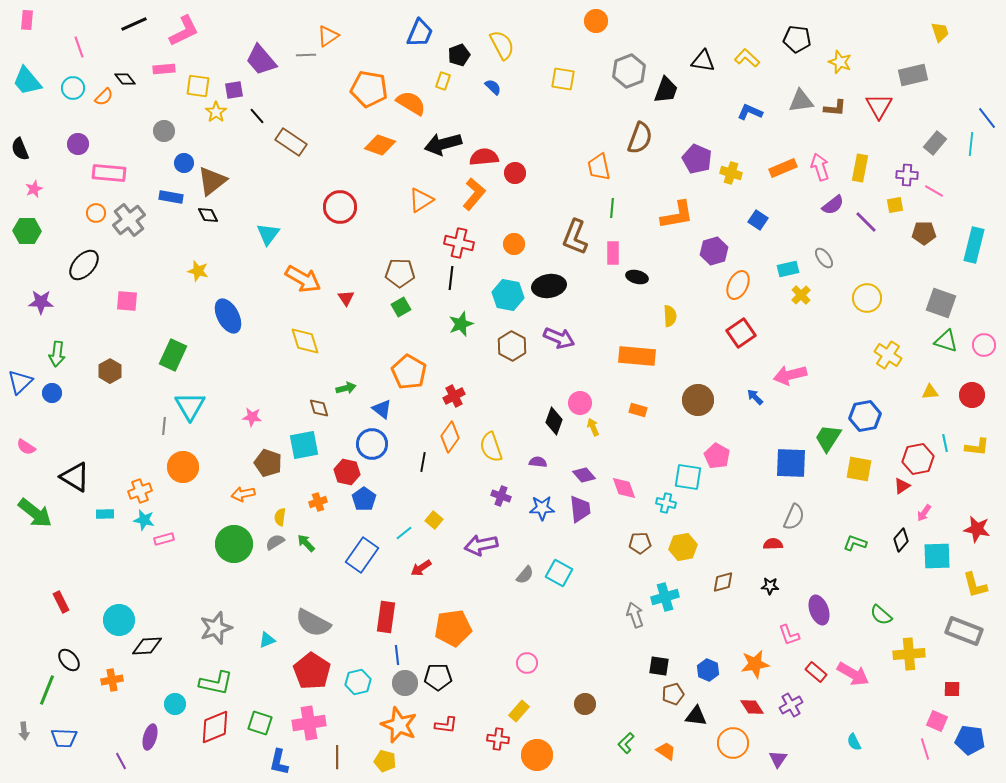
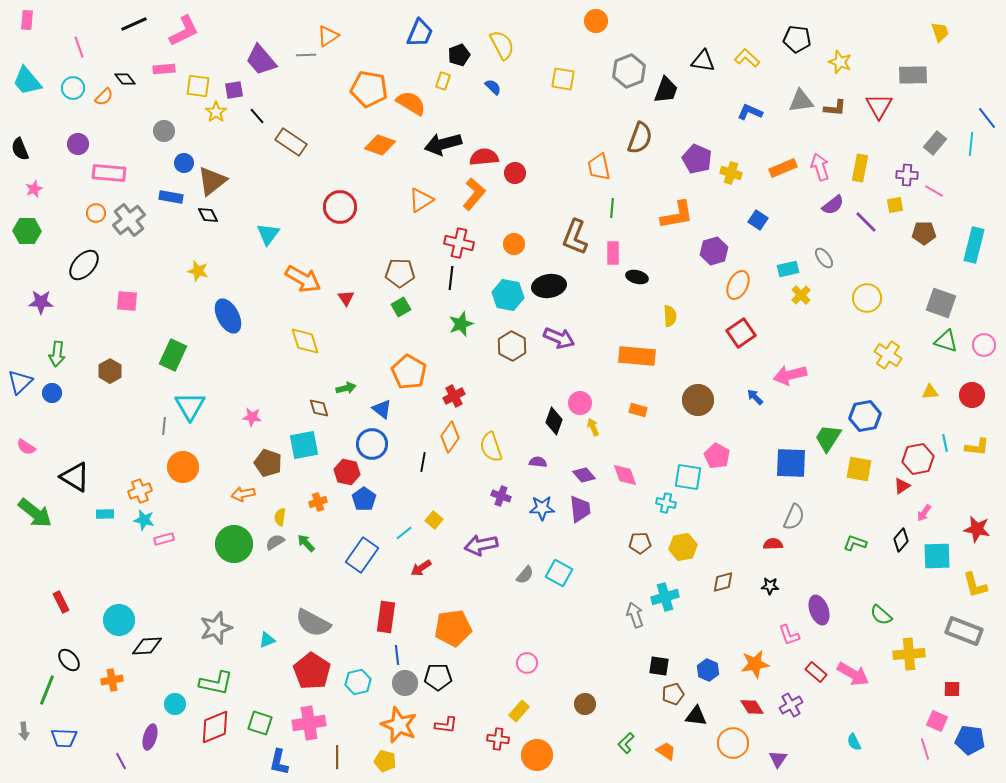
gray rectangle at (913, 75): rotated 12 degrees clockwise
pink diamond at (624, 488): moved 1 px right, 13 px up
